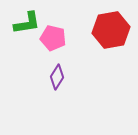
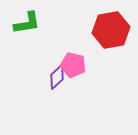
pink pentagon: moved 20 px right, 27 px down
purple diamond: rotated 15 degrees clockwise
